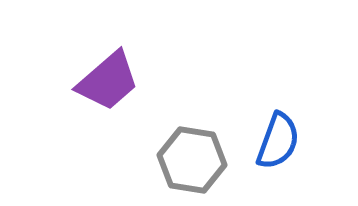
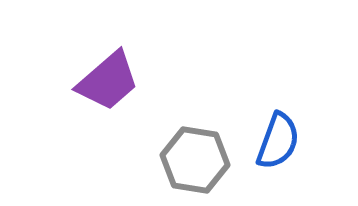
gray hexagon: moved 3 px right
